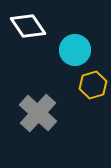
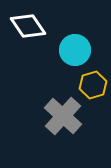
gray cross: moved 25 px right, 3 px down
